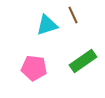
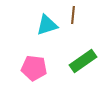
brown line: rotated 30 degrees clockwise
